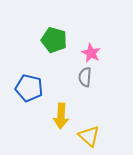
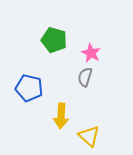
gray semicircle: rotated 12 degrees clockwise
